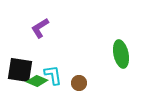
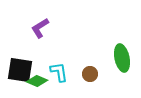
green ellipse: moved 1 px right, 4 px down
cyan L-shape: moved 6 px right, 3 px up
brown circle: moved 11 px right, 9 px up
